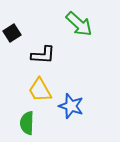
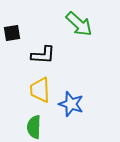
black square: rotated 24 degrees clockwise
yellow trapezoid: rotated 28 degrees clockwise
blue star: moved 2 px up
green semicircle: moved 7 px right, 4 px down
